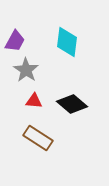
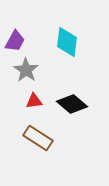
red triangle: rotated 12 degrees counterclockwise
